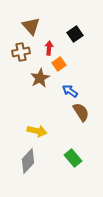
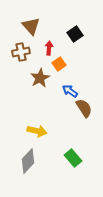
brown semicircle: moved 3 px right, 4 px up
